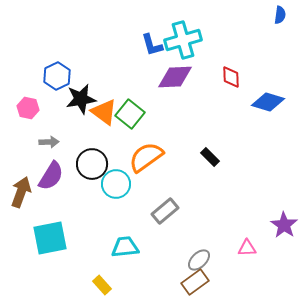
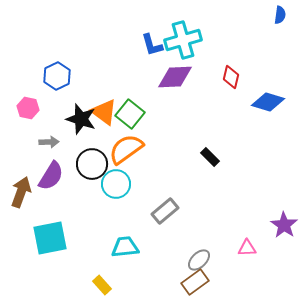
red diamond: rotated 15 degrees clockwise
black star: moved 20 px down; rotated 28 degrees clockwise
orange semicircle: moved 20 px left, 8 px up
